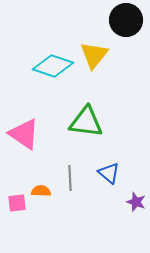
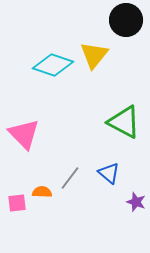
cyan diamond: moved 1 px up
green triangle: moved 38 px right; rotated 21 degrees clockwise
pink triangle: rotated 12 degrees clockwise
gray line: rotated 40 degrees clockwise
orange semicircle: moved 1 px right, 1 px down
